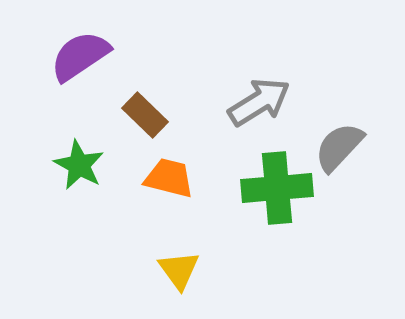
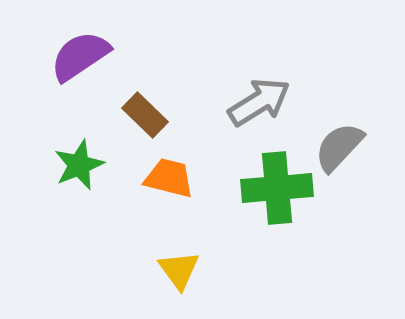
green star: rotated 21 degrees clockwise
